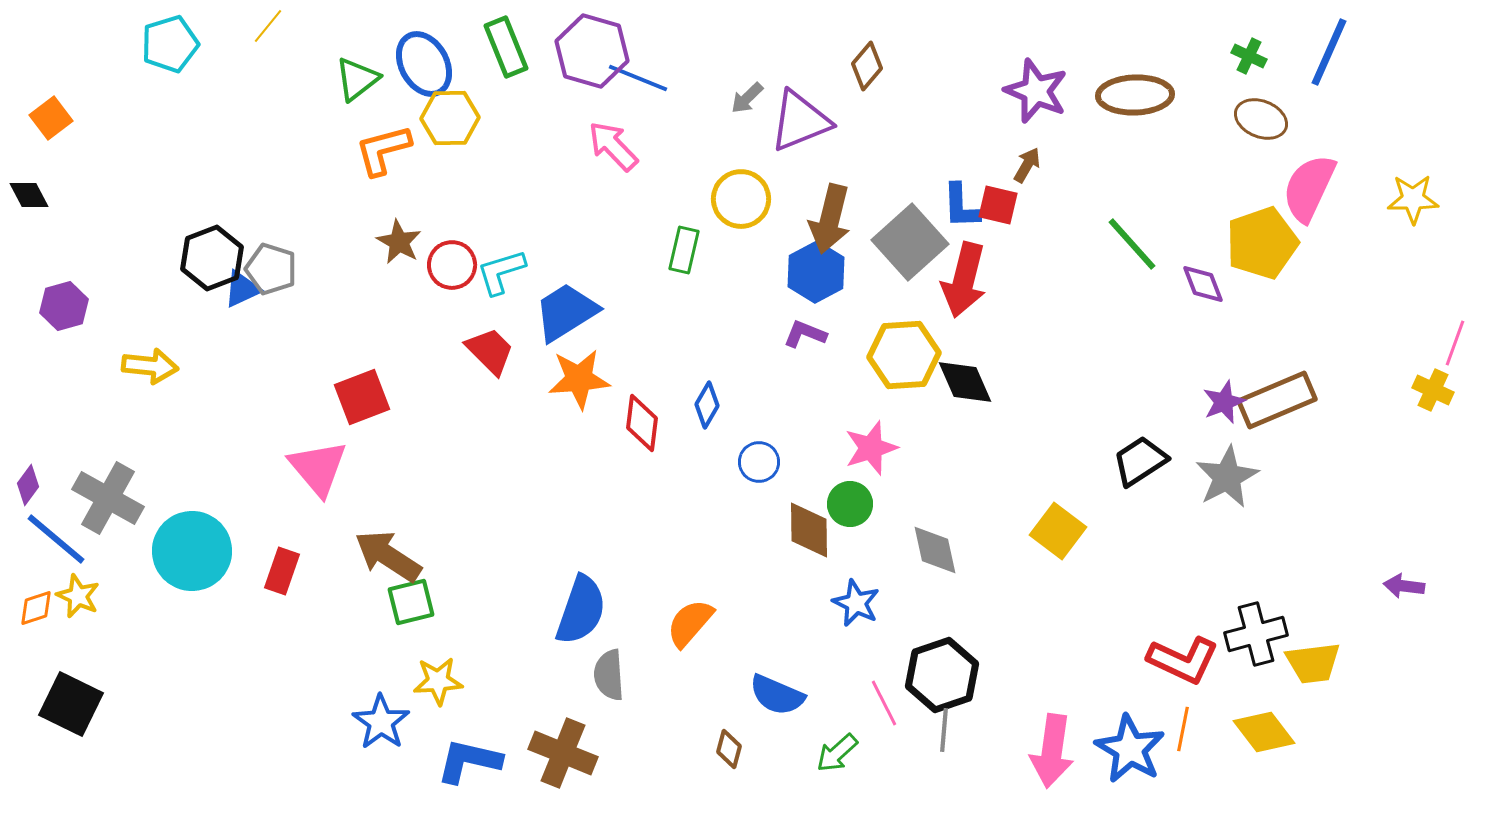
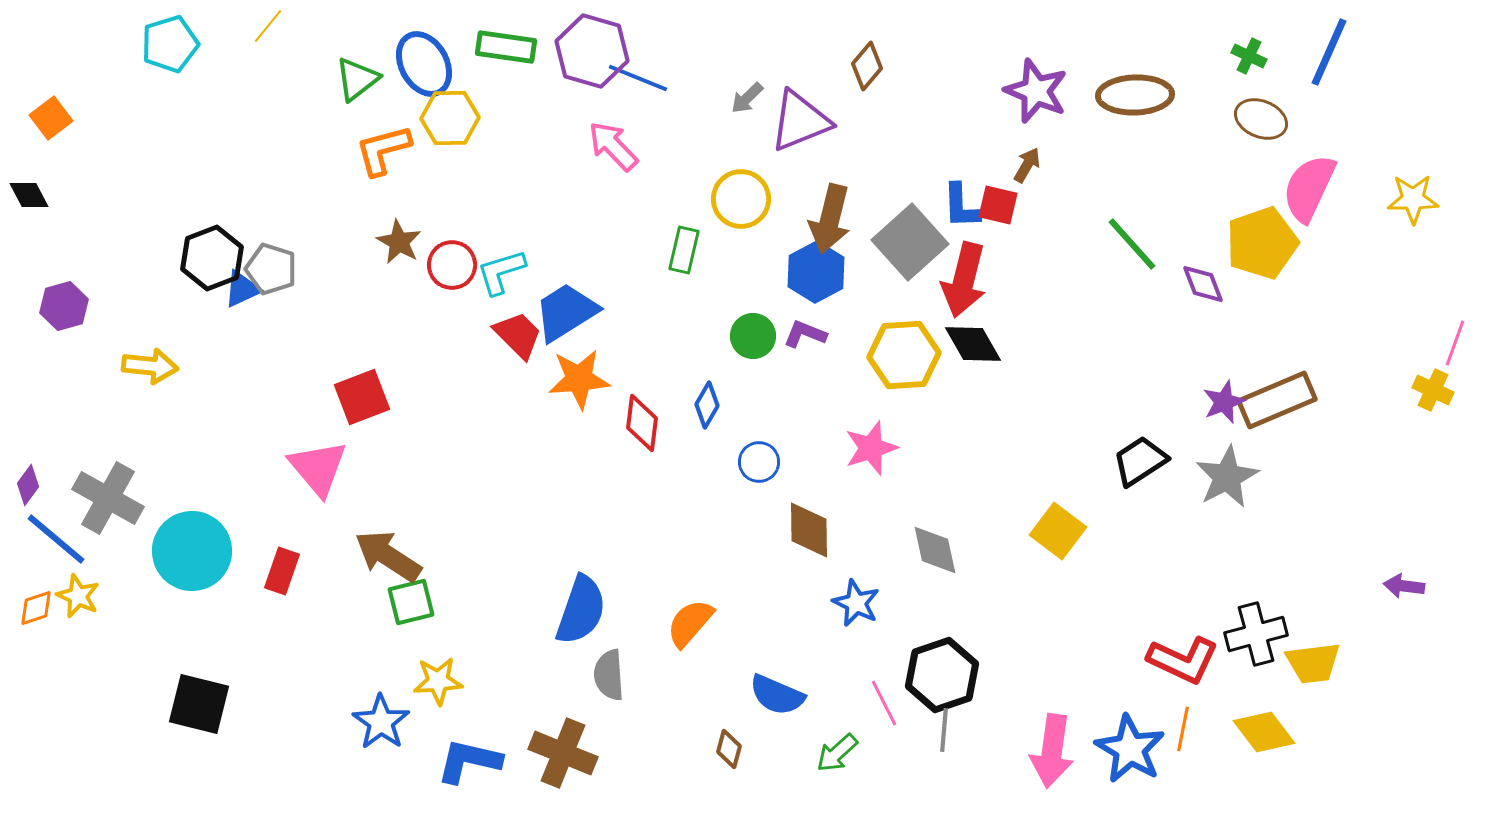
green rectangle at (506, 47): rotated 60 degrees counterclockwise
red trapezoid at (490, 351): moved 28 px right, 16 px up
black diamond at (965, 382): moved 8 px right, 38 px up; rotated 6 degrees counterclockwise
green circle at (850, 504): moved 97 px left, 168 px up
black square at (71, 704): moved 128 px right; rotated 12 degrees counterclockwise
